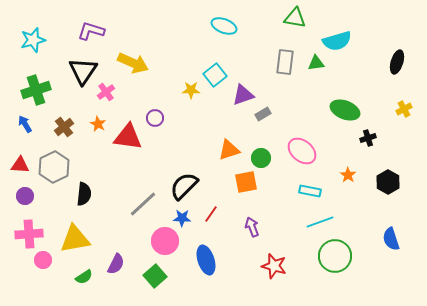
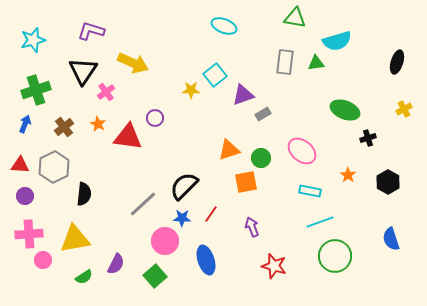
blue arrow at (25, 124): rotated 54 degrees clockwise
